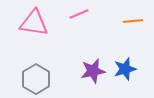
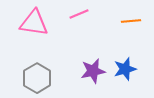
orange line: moved 2 px left
gray hexagon: moved 1 px right, 1 px up
